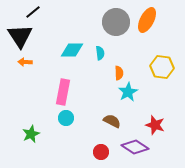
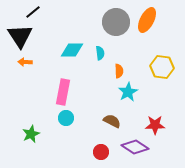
orange semicircle: moved 2 px up
red star: rotated 18 degrees counterclockwise
